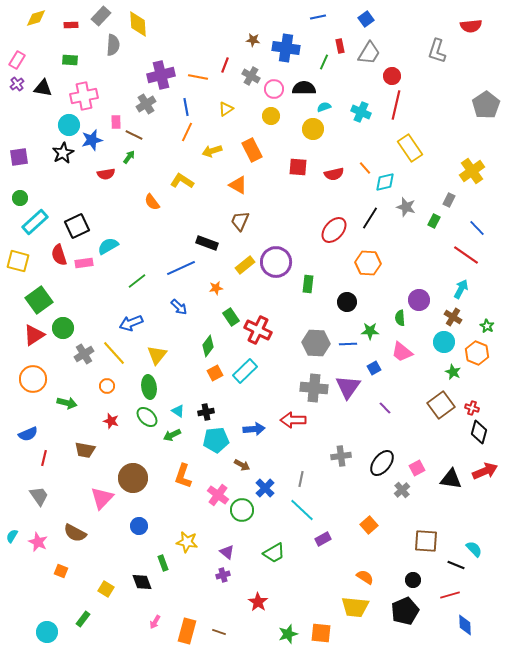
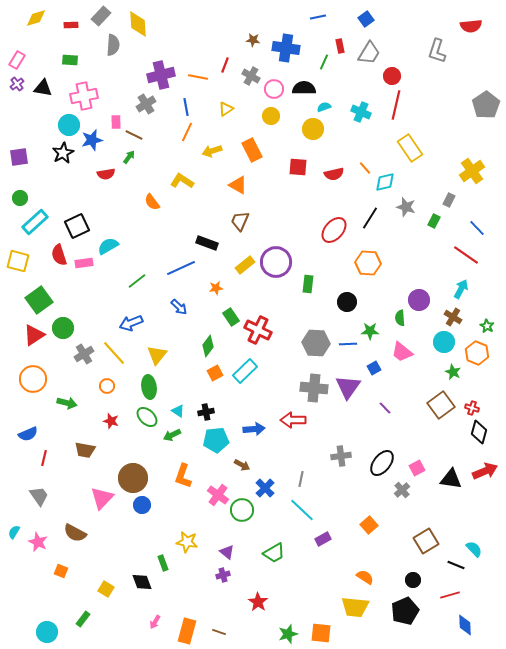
blue circle at (139, 526): moved 3 px right, 21 px up
cyan semicircle at (12, 536): moved 2 px right, 4 px up
brown square at (426, 541): rotated 35 degrees counterclockwise
